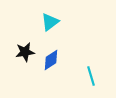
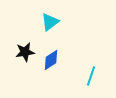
cyan line: rotated 36 degrees clockwise
